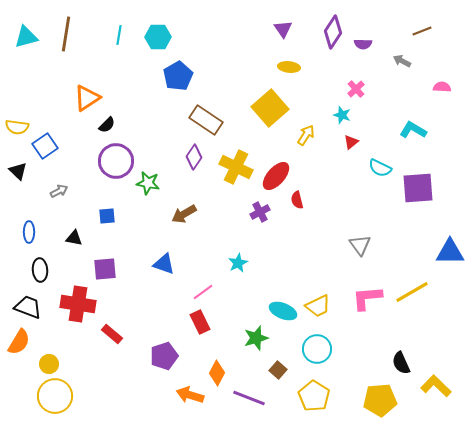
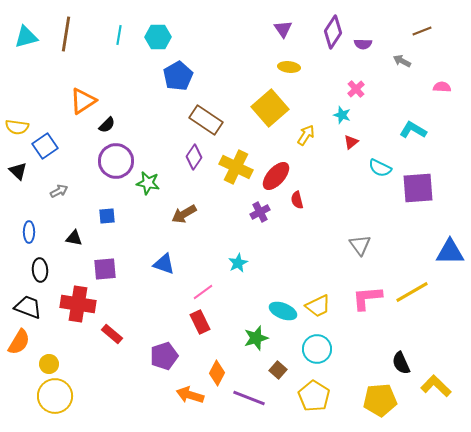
orange triangle at (87, 98): moved 4 px left, 3 px down
